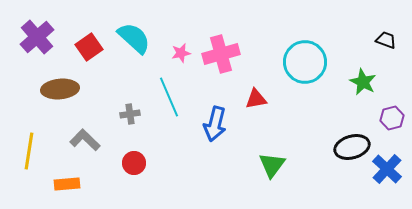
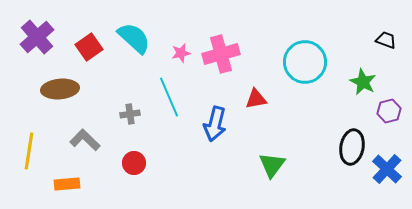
purple hexagon: moved 3 px left, 7 px up
black ellipse: rotated 64 degrees counterclockwise
